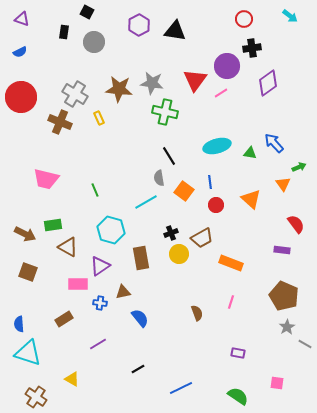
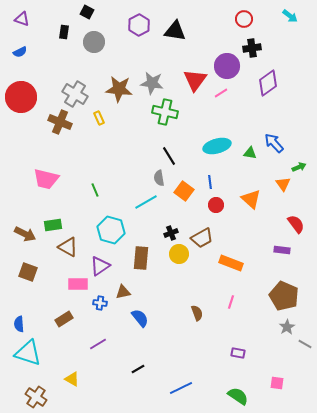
brown rectangle at (141, 258): rotated 15 degrees clockwise
